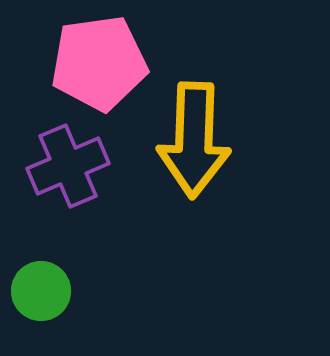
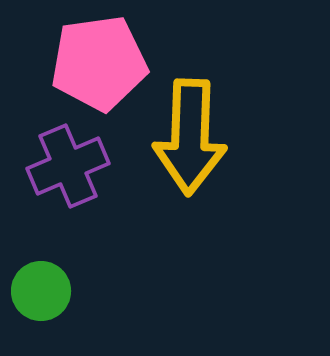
yellow arrow: moved 4 px left, 3 px up
